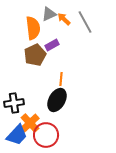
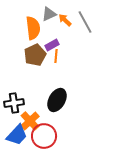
orange arrow: moved 1 px right, 1 px down
orange line: moved 5 px left, 23 px up
orange cross: moved 2 px up
red circle: moved 2 px left, 1 px down
